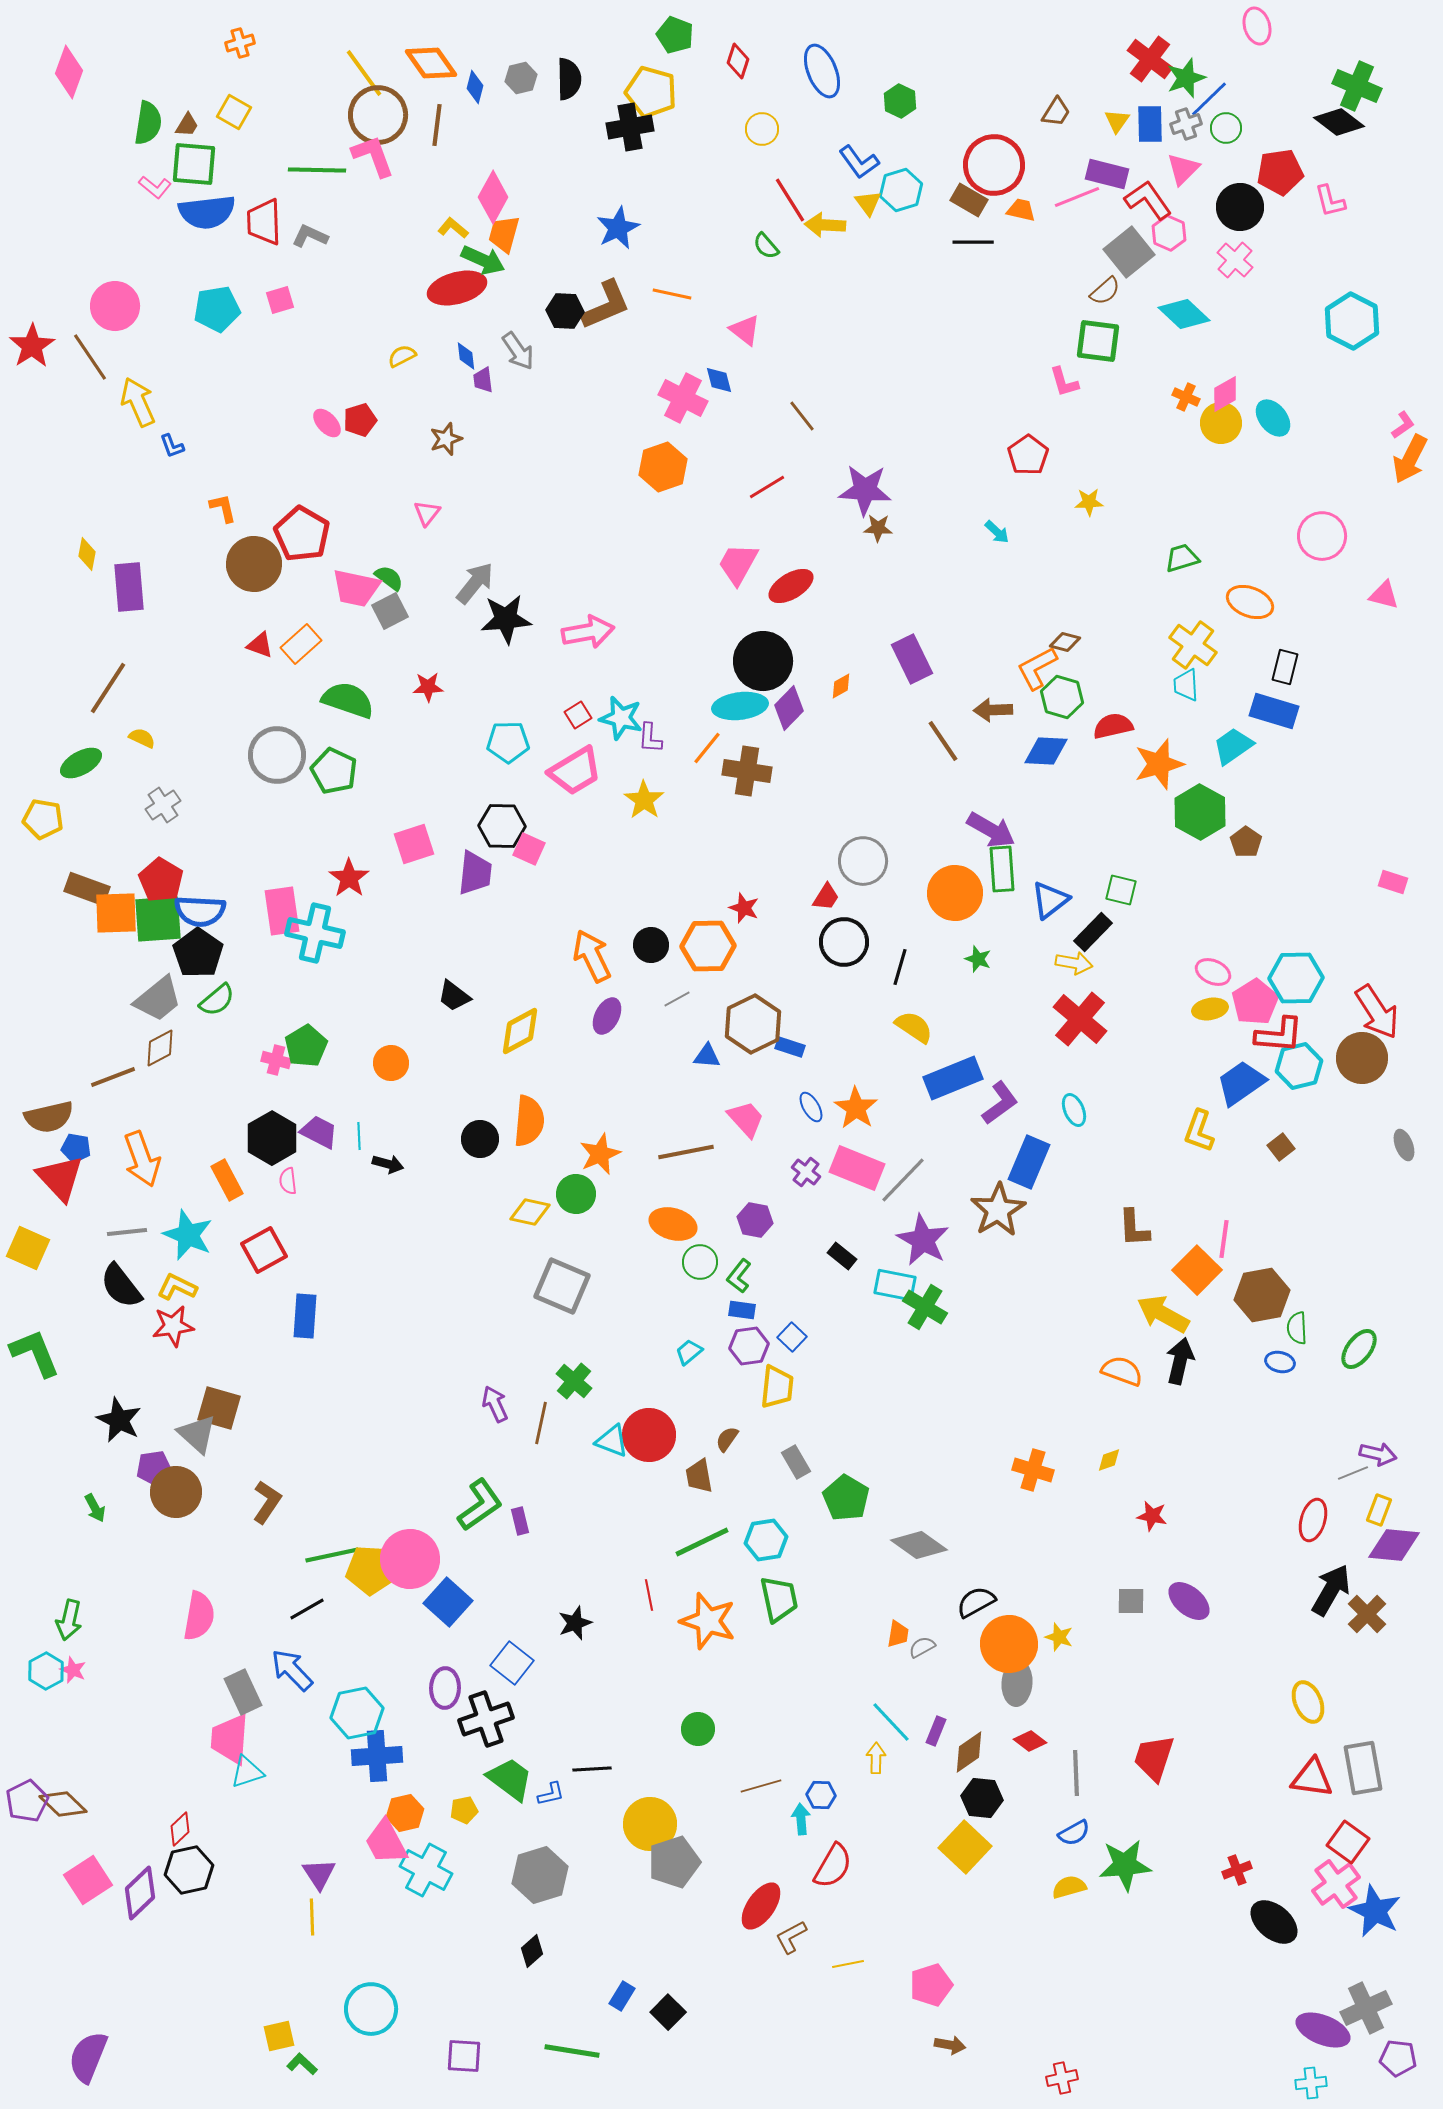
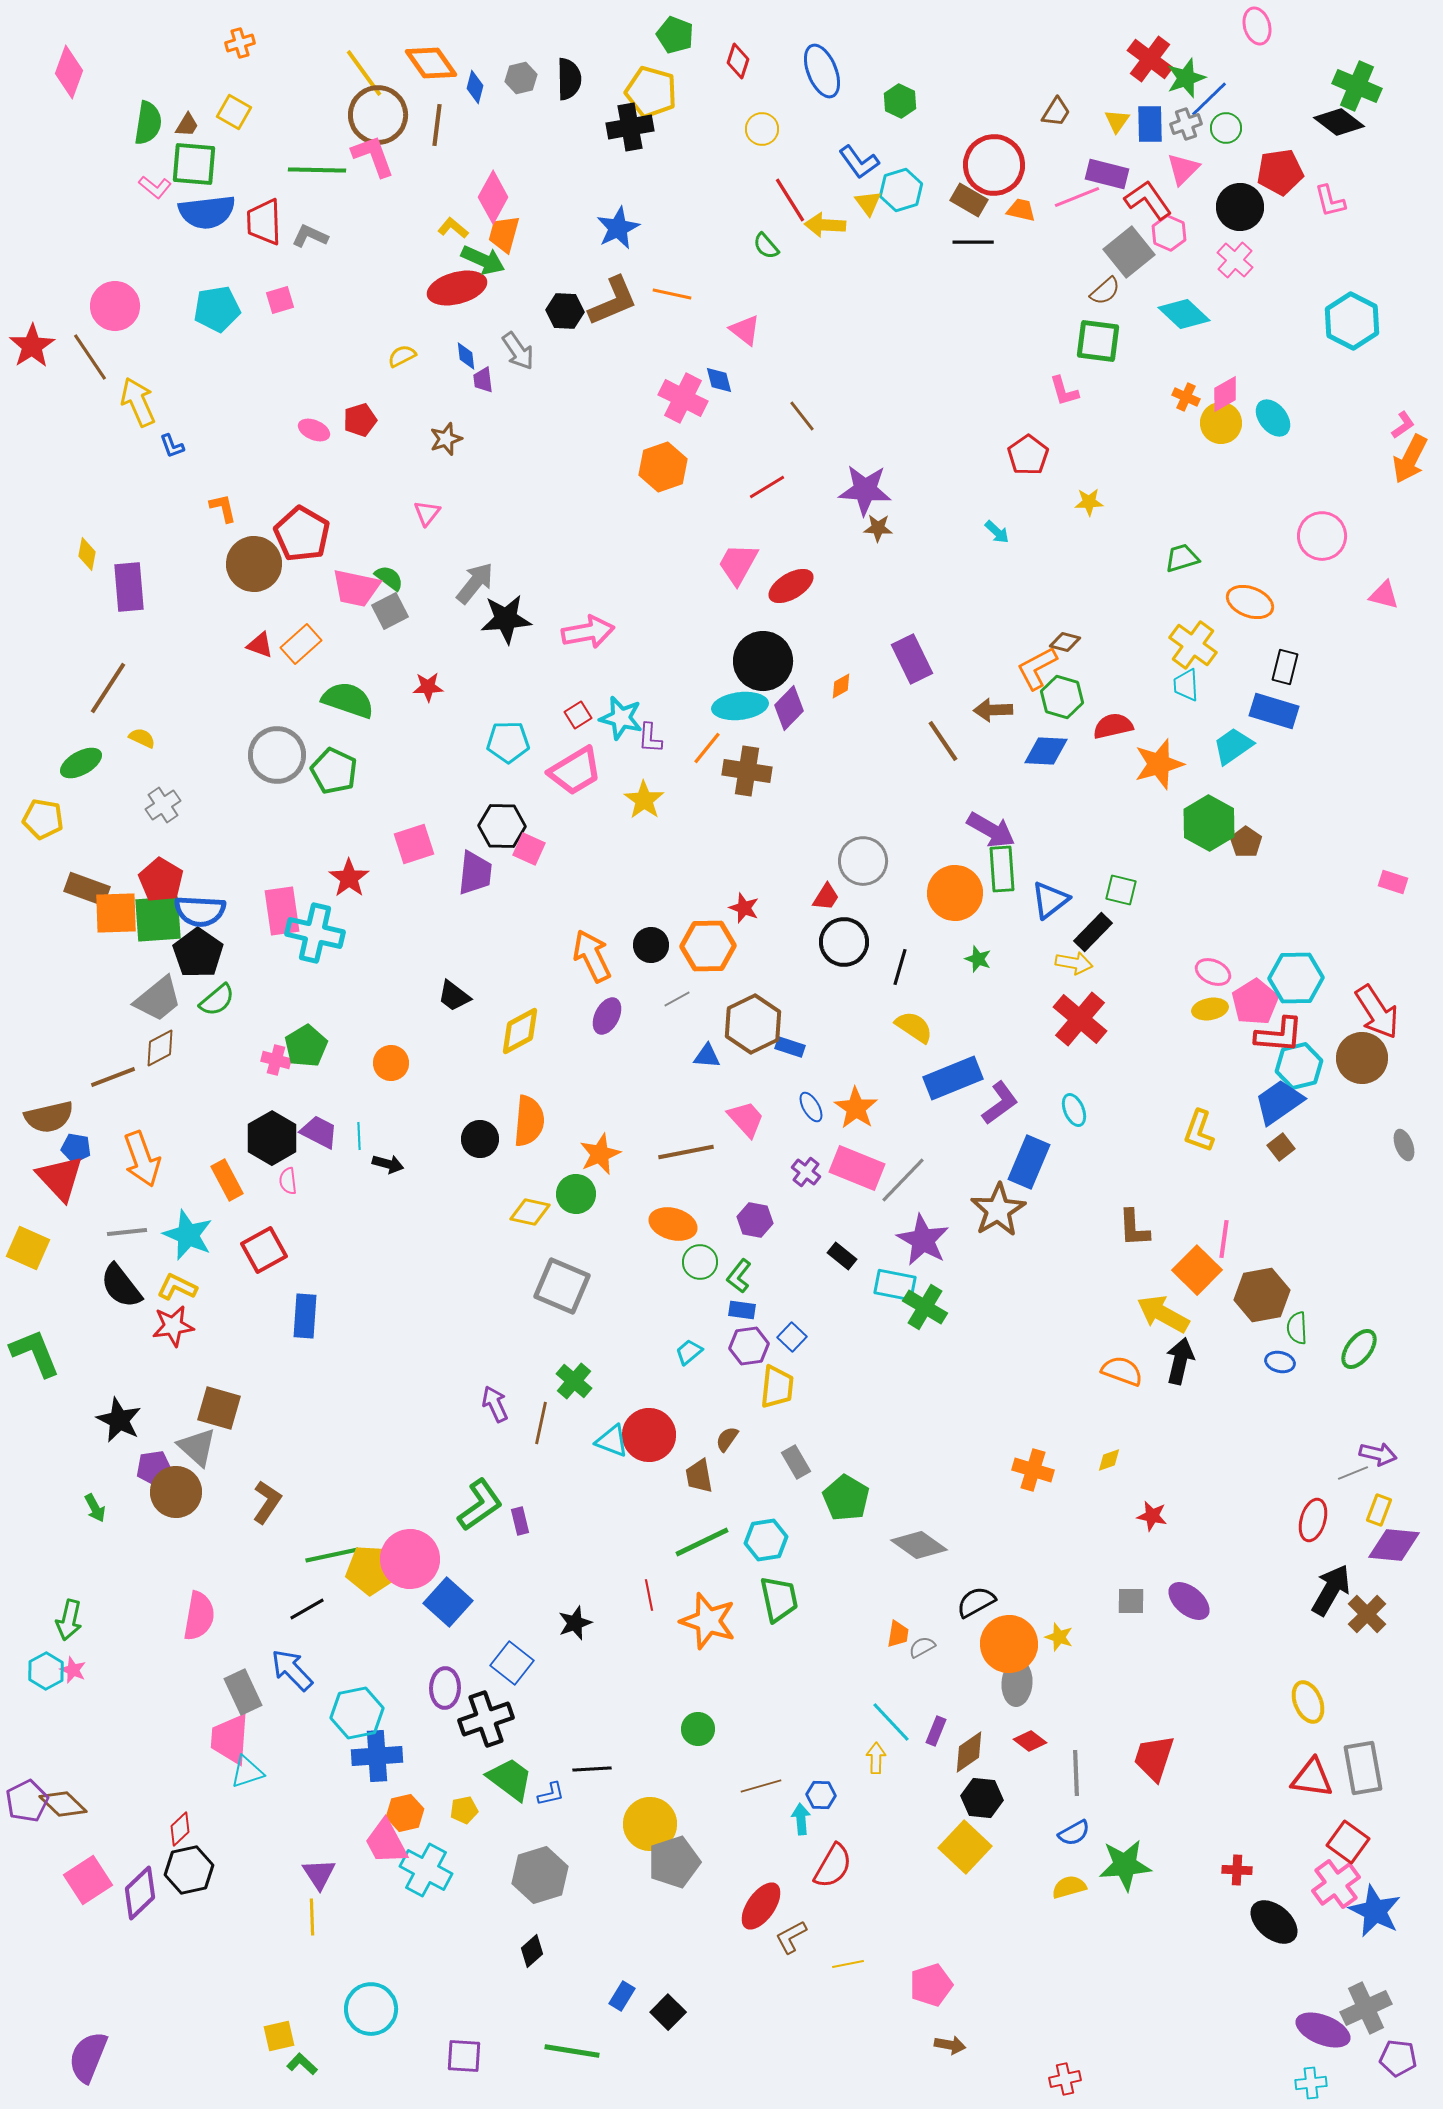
brown L-shape at (606, 305): moved 7 px right, 4 px up
pink L-shape at (1064, 382): moved 9 px down
pink ellipse at (327, 423): moved 13 px left, 7 px down; rotated 24 degrees counterclockwise
green hexagon at (1200, 812): moved 9 px right, 11 px down
blue trapezoid at (1241, 1083): moved 38 px right, 19 px down
gray triangle at (197, 1434): moved 13 px down
red cross at (1237, 1870): rotated 24 degrees clockwise
red cross at (1062, 2078): moved 3 px right, 1 px down
